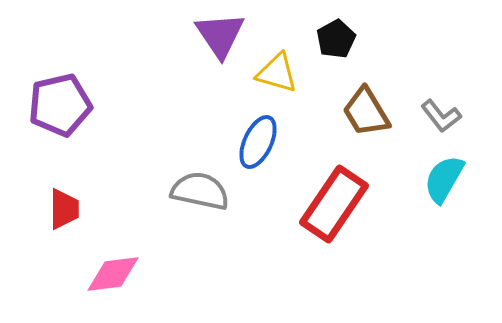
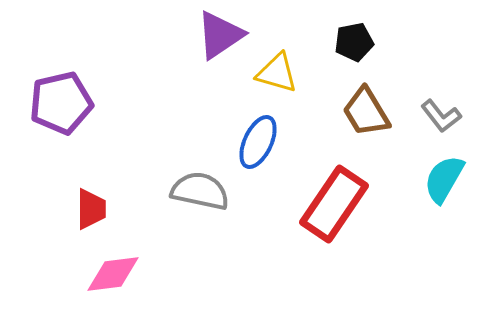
purple triangle: rotated 30 degrees clockwise
black pentagon: moved 18 px right, 3 px down; rotated 18 degrees clockwise
purple pentagon: moved 1 px right, 2 px up
red trapezoid: moved 27 px right
